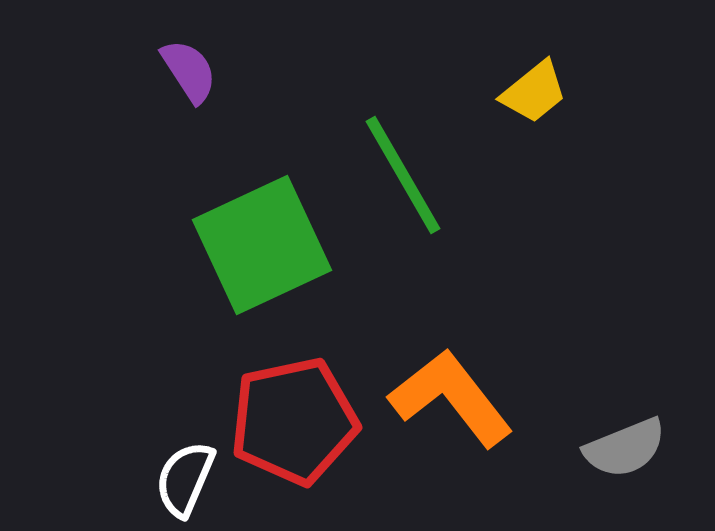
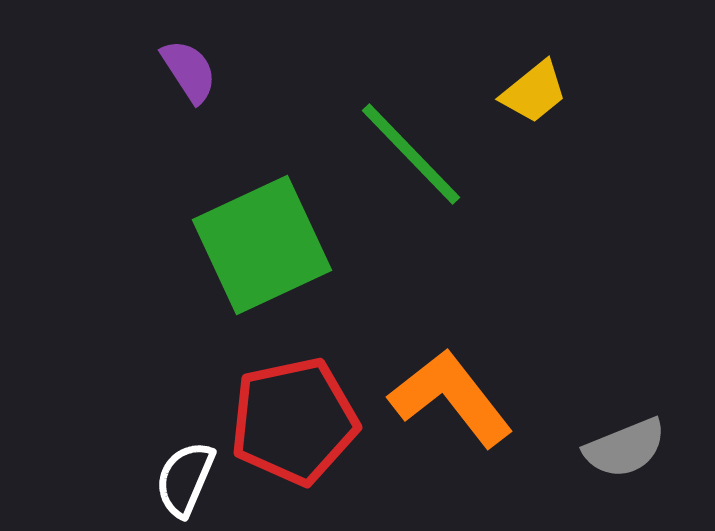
green line: moved 8 px right, 21 px up; rotated 14 degrees counterclockwise
